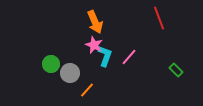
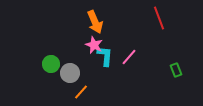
cyan L-shape: rotated 15 degrees counterclockwise
green rectangle: rotated 24 degrees clockwise
orange line: moved 6 px left, 2 px down
